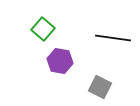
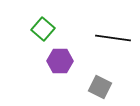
purple hexagon: rotated 10 degrees counterclockwise
